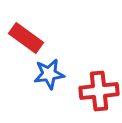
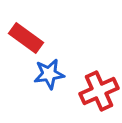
red cross: rotated 18 degrees counterclockwise
